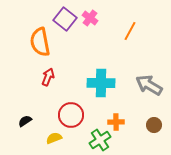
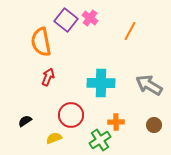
purple square: moved 1 px right, 1 px down
orange semicircle: moved 1 px right
